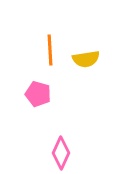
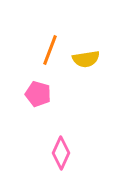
orange line: rotated 24 degrees clockwise
